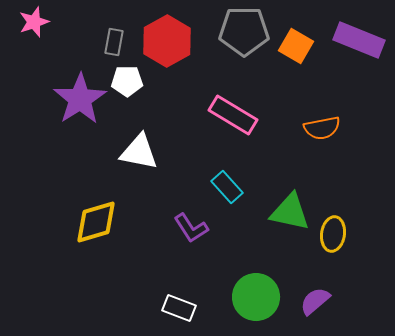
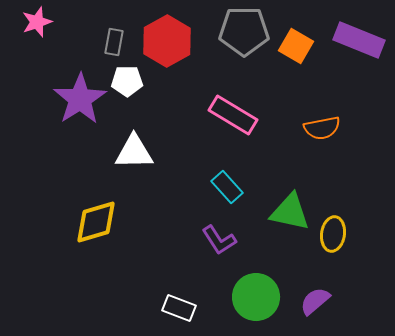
pink star: moved 3 px right
white triangle: moved 5 px left; rotated 12 degrees counterclockwise
purple L-shape: moved 28 px right, 12 px down
